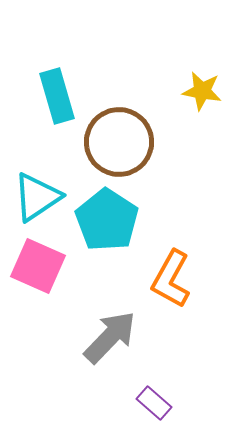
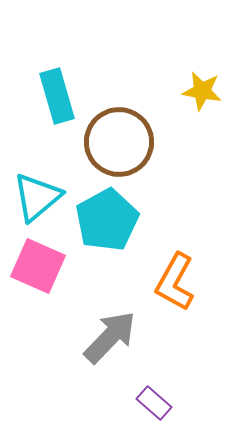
cyan triangle: rotated 6 degrees counterclockwise
cyan pentagon: rotated 10 degrees clockwise
orange L-shape: moved 4 px right, 3 px down
